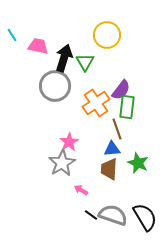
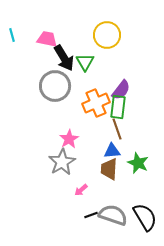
cyan line: rotated 16 degrees clockwise
pink trapezoid: moved 9 px right, 7 px up
black arrow: rotated 132 degrees clockwise
orange cross: rotated 12 degrees clockwise
green rectangle: moved 9 px left
pink star: moved 3 px up
blue triangle: moved 2 px down
gray star: moved 1 px up
pink arrow: rotated 72 degrees counterclockwise
black line: rotated 56 degrees counterclockwise
